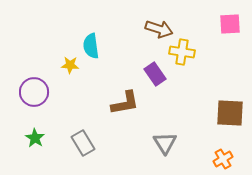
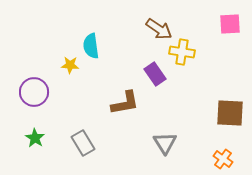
brown arrow: rotated 16 degrees clockwise
orange cross: rotated 24 degrees counterclockwise
